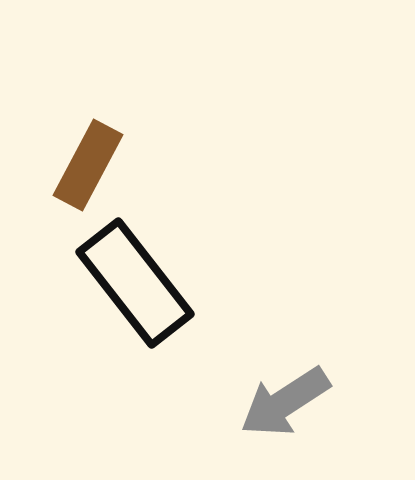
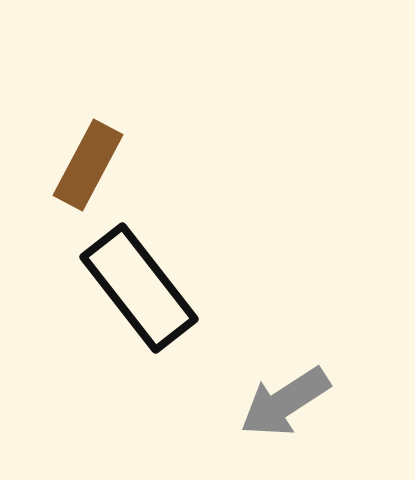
black rectangle: moved 4 px right, 5 px down
